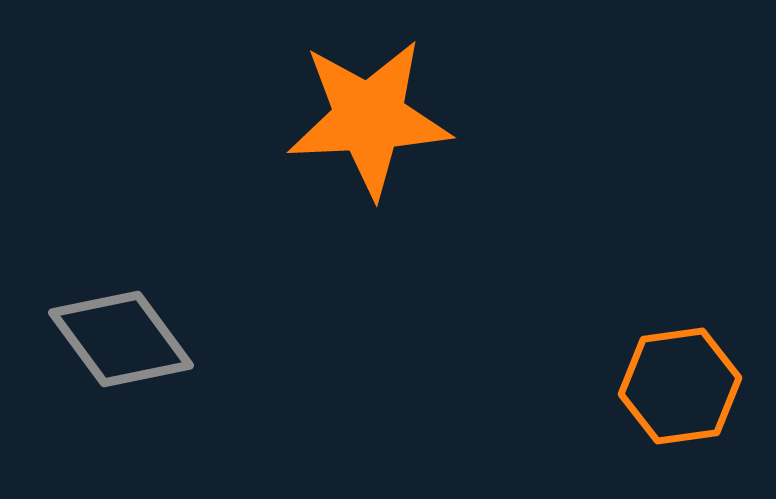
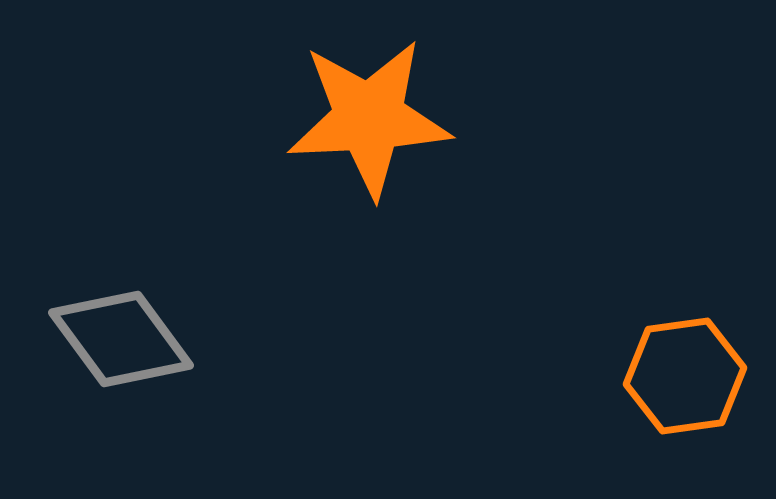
orange hexagon: moved 5 px right, 10 px up
